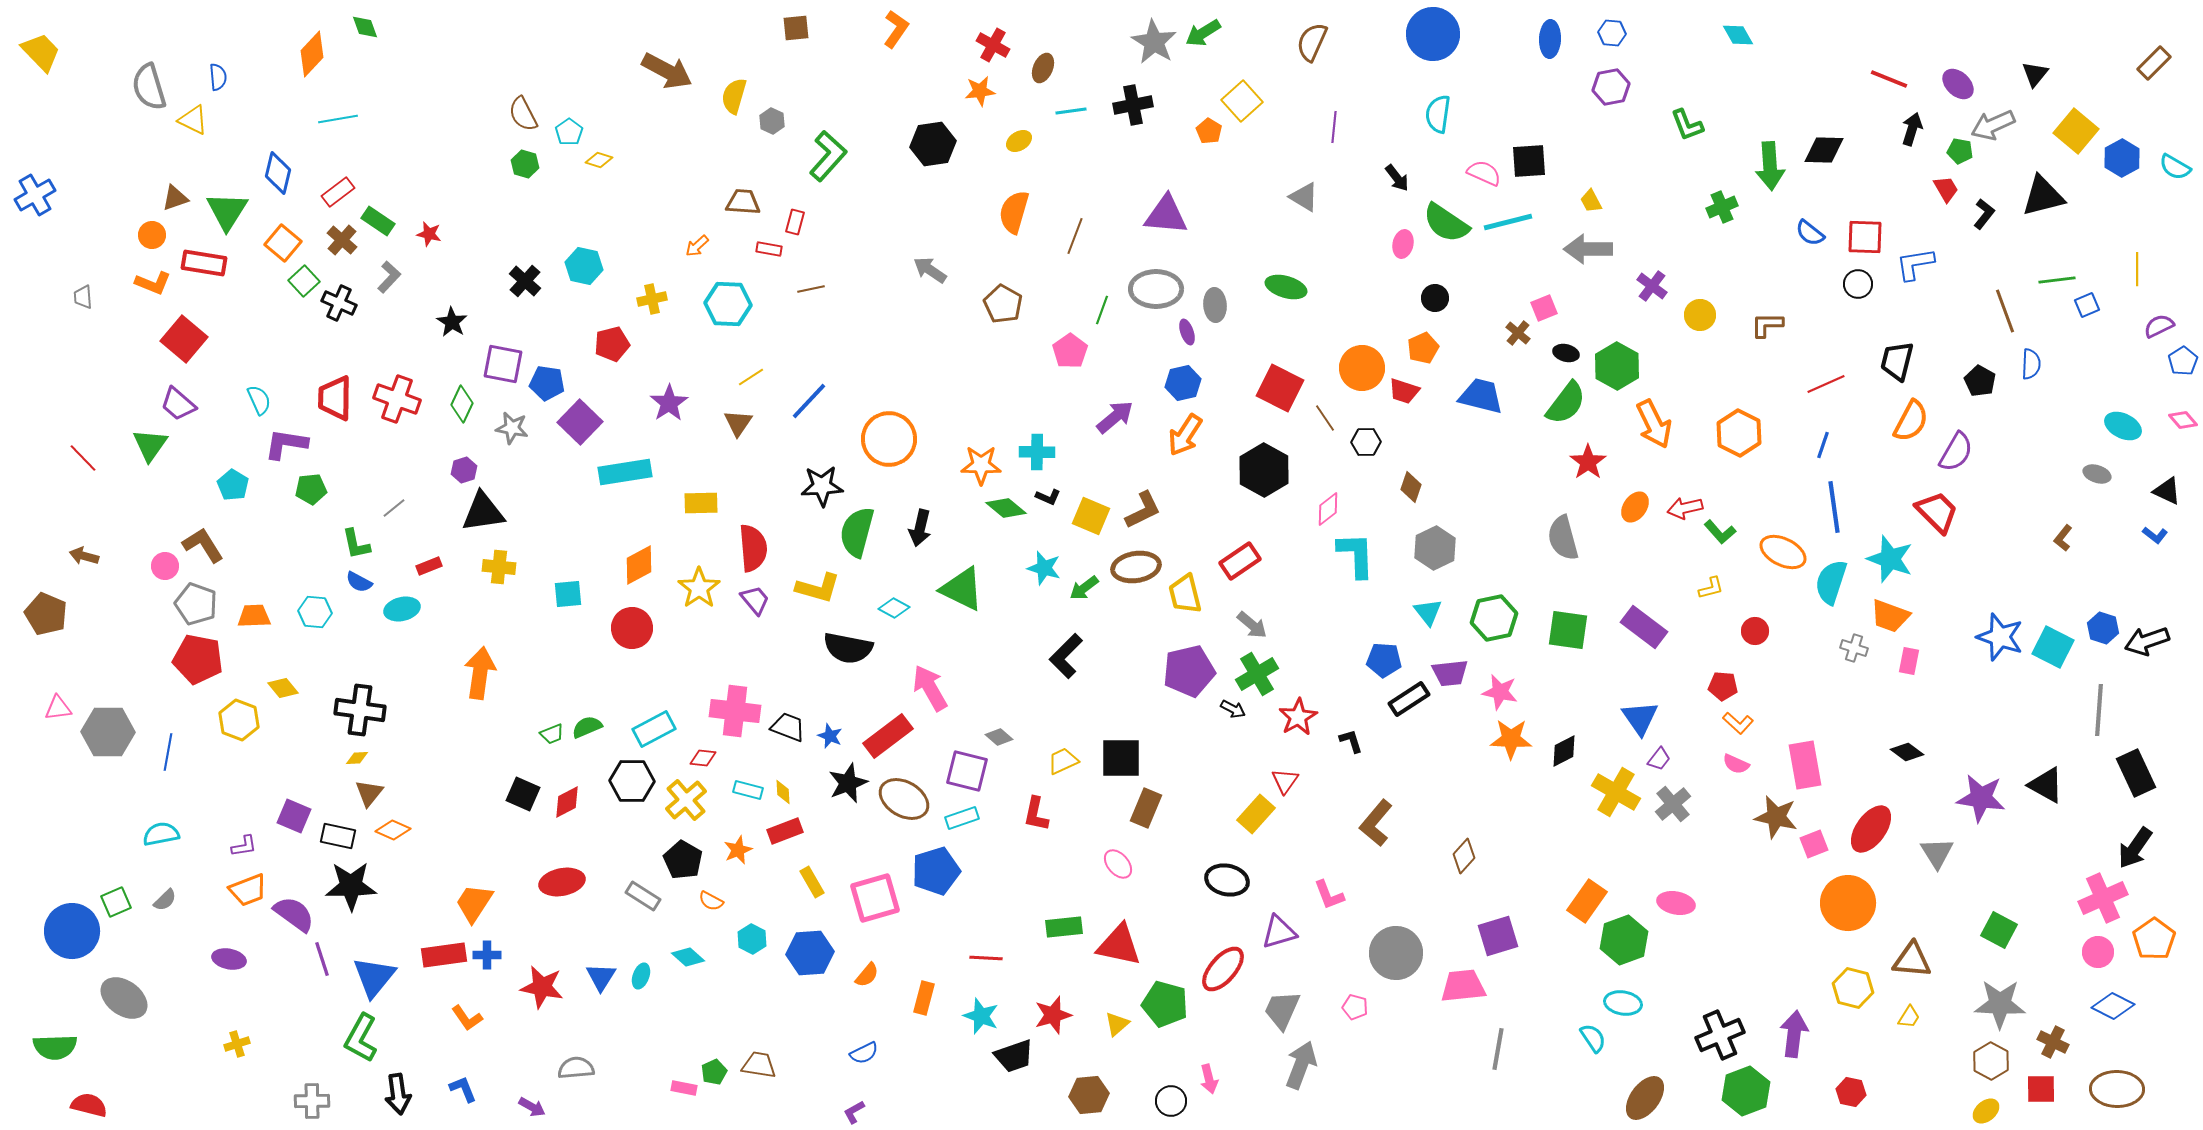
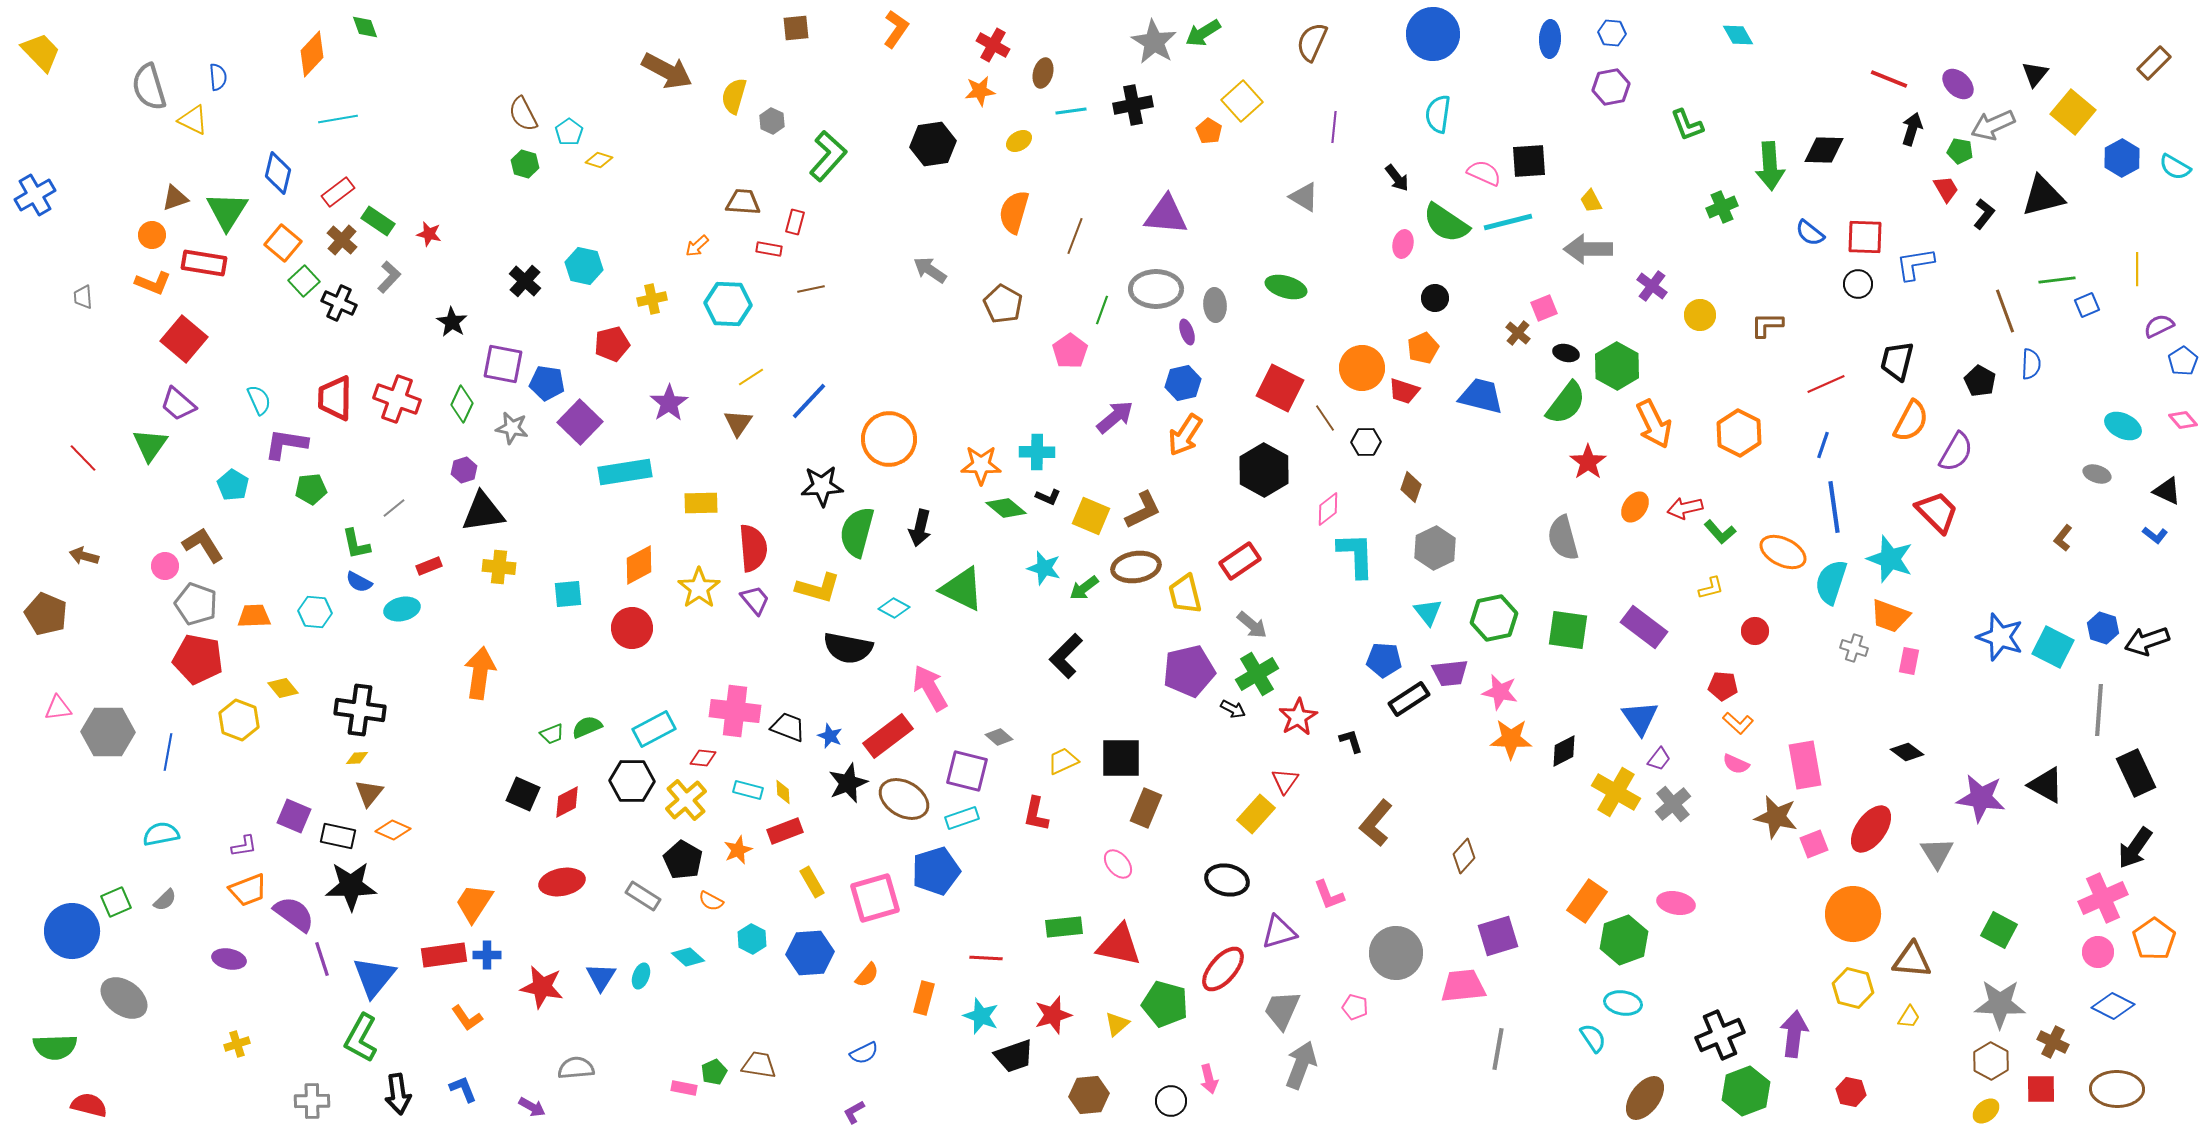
brown ellipse at (1043, 68): moved 5 px down; rotated 8 degrees counterclockwise
yellow square at (2076, 131): moved 3 px left, 19 px up
orange circle at (1848, 903): moved 5 px right, 11 px down
